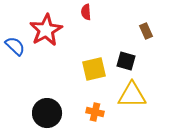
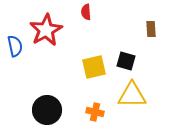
brown rectangle: moved 5 px right, 2 px up; rotated 21 degrees clockwise
blue semicircle: rotated 35 degrees clockwise
yellow square: moved 2 px up
black circle: moved 3 px up
